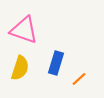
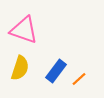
blue rectangle: moved 8 px down; rotated 20 degrees clockwise
